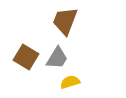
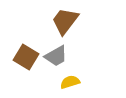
brown trapezoid: rotated 16 degrees clockwise
gray trapezoid: moved 1 px left, 2 px up; rotated 30 degrees clockwise
